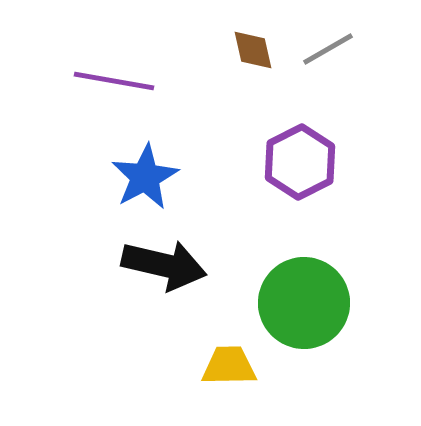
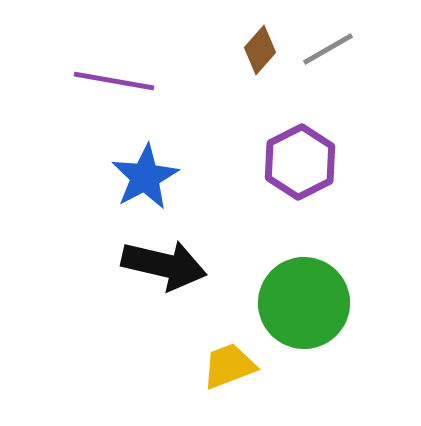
brown diamond: moved 7 px right; rotated 54 degrees clockwise
yellow trapezoid: rotated 20 degrees counterclockwise
